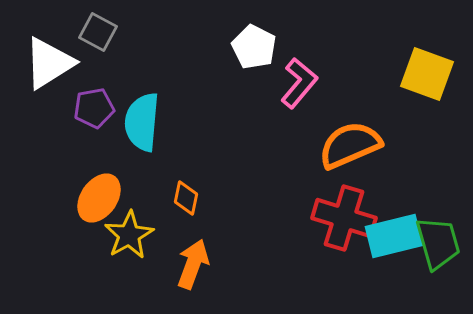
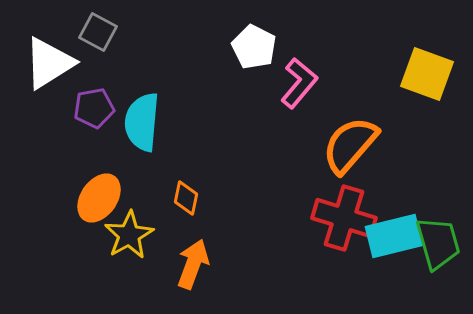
orange semicircle: rotated 26 degrees counterclockwise
